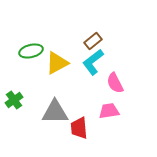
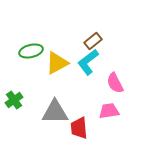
cyan L-shape: moved 5 px left
